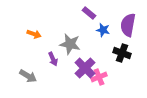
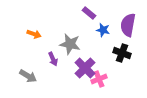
pink cross: moved 2 px down
